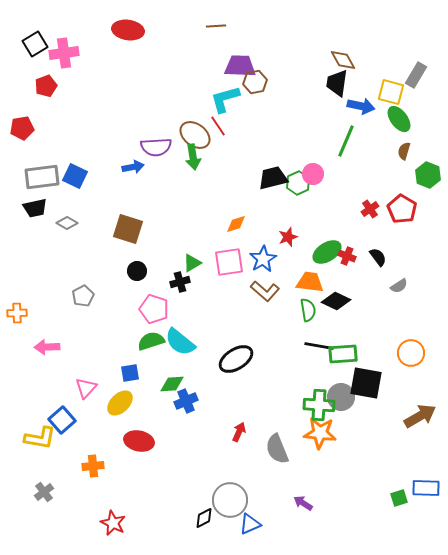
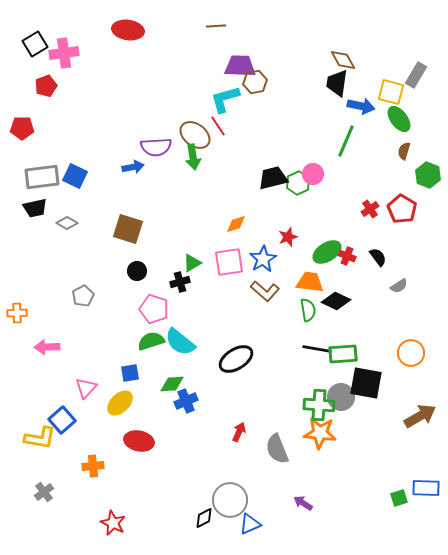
red pentagon at (22, 128): rotated 10 degrees clockwise
black line at (319, 346): moved 2 px left, 3 px down
